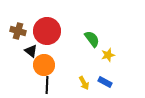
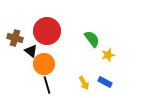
brown cross: moved 3 px left, 7 px down
orange circle: moved 1 px up
black line: rotated 18 degrees counterclockwise
